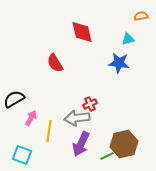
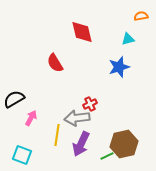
blue star: moved 4 px down; rotated 25 degrees counterclockwise
yellow line: moved 8 px right, 4 px down
